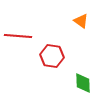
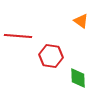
red hexagon: moved 1 px left
green diamond: moved 5 px left, 5 px up
